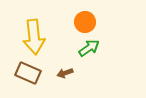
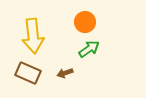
yellow arrow: moved 1 px left, 1 px up
green arrow: moved 1 px down
